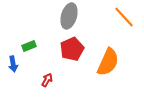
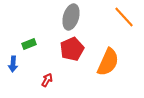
gray ellipse: moved 2 px right, 1 px down
green rectangle: moved 2 px up
blue arrow: rotated 14 degrees clockwise
